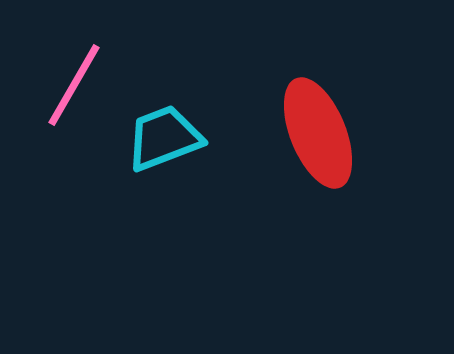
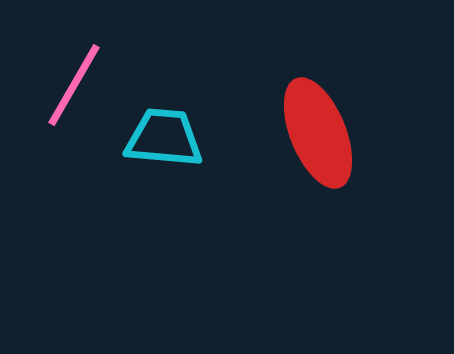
cyan trapezoid: rotated 26 degrees clockwise
